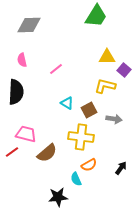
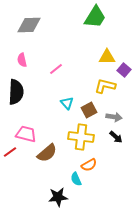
green trapezoid: moved 1 px left, 1 px down
cyan triangle: rotated 16 degrees clockwise
gray arrow: moved 2 px up
red line: moved 2 px left
black arrow: moved 5 px left, 31 px up; rotated 96 degrees clockwise
